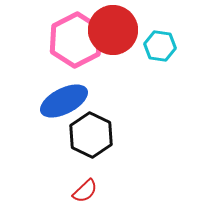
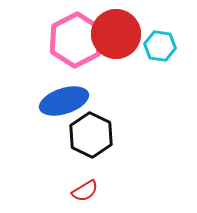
red circle: moved 3 px right, 4 px down
blue ellipse: rotated 9 degrees clockwise
red semicircle: rotated 12 degrees clockwise
